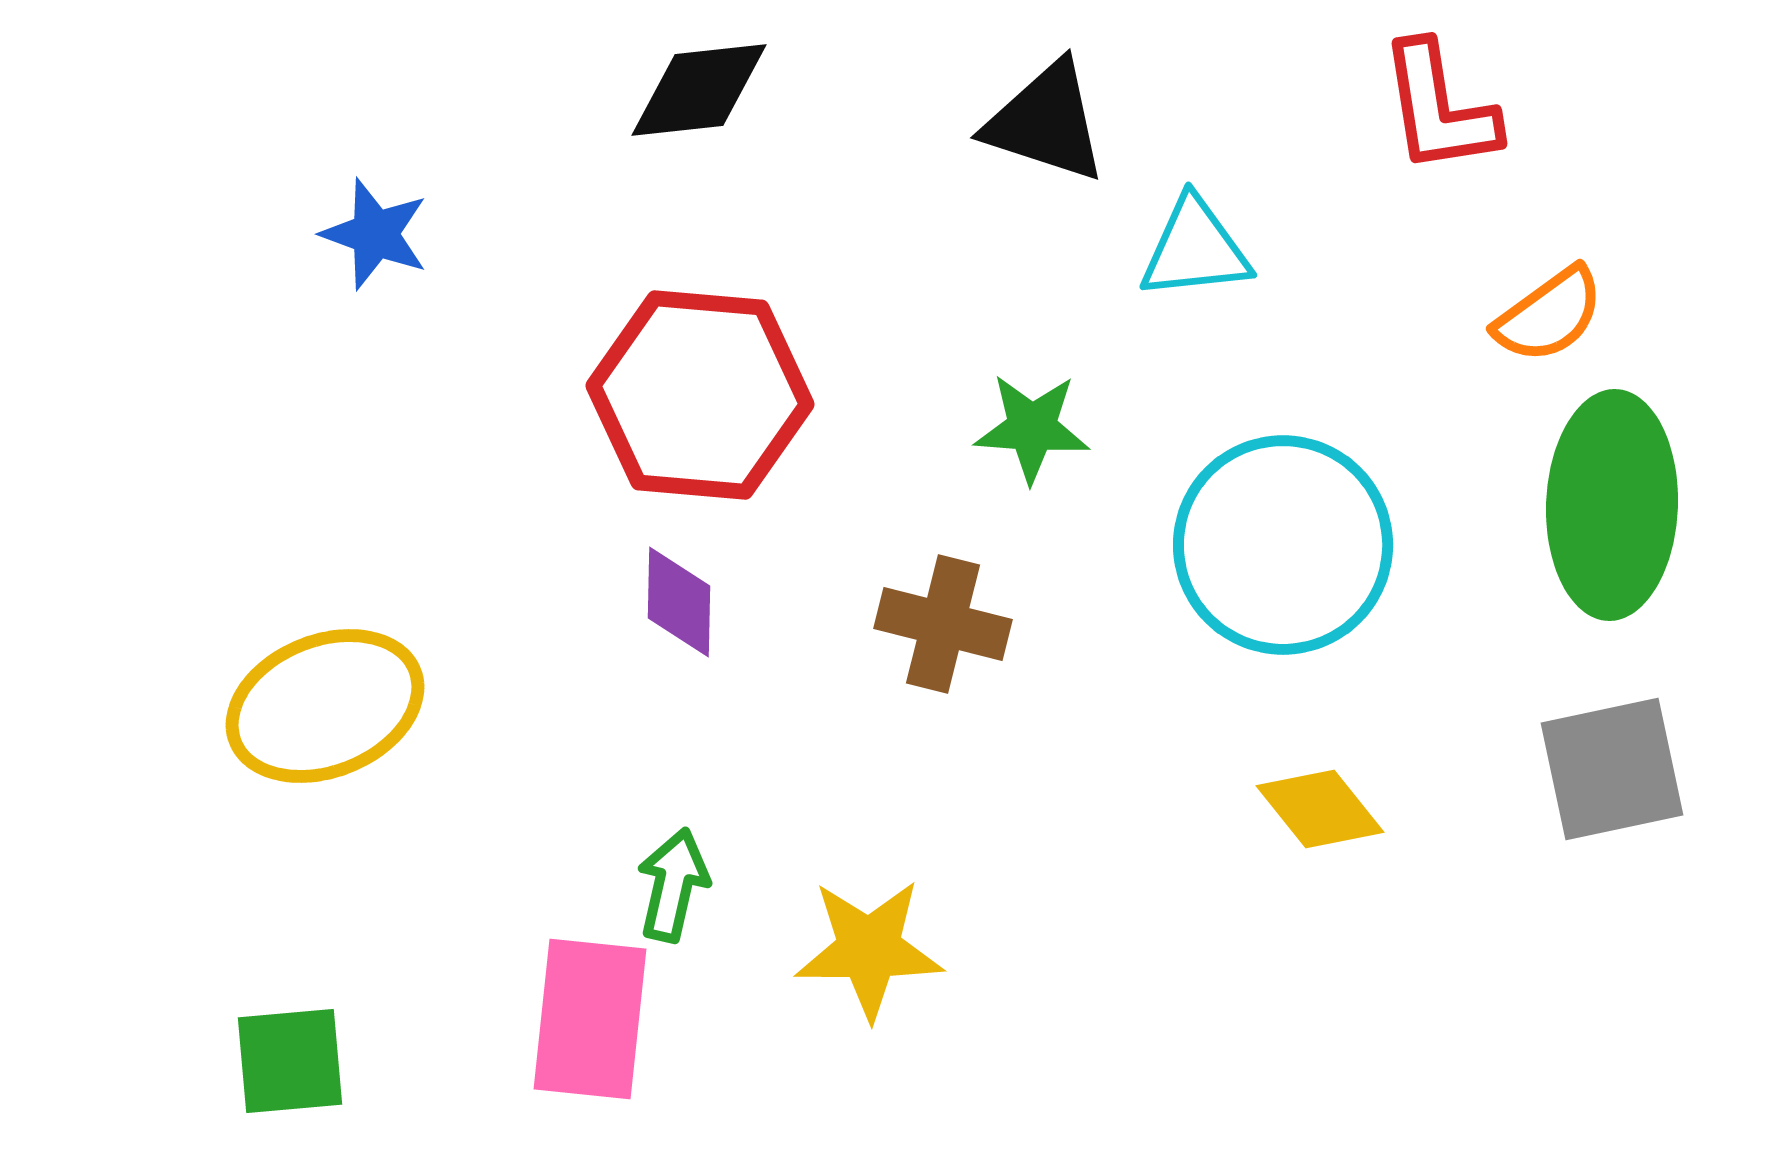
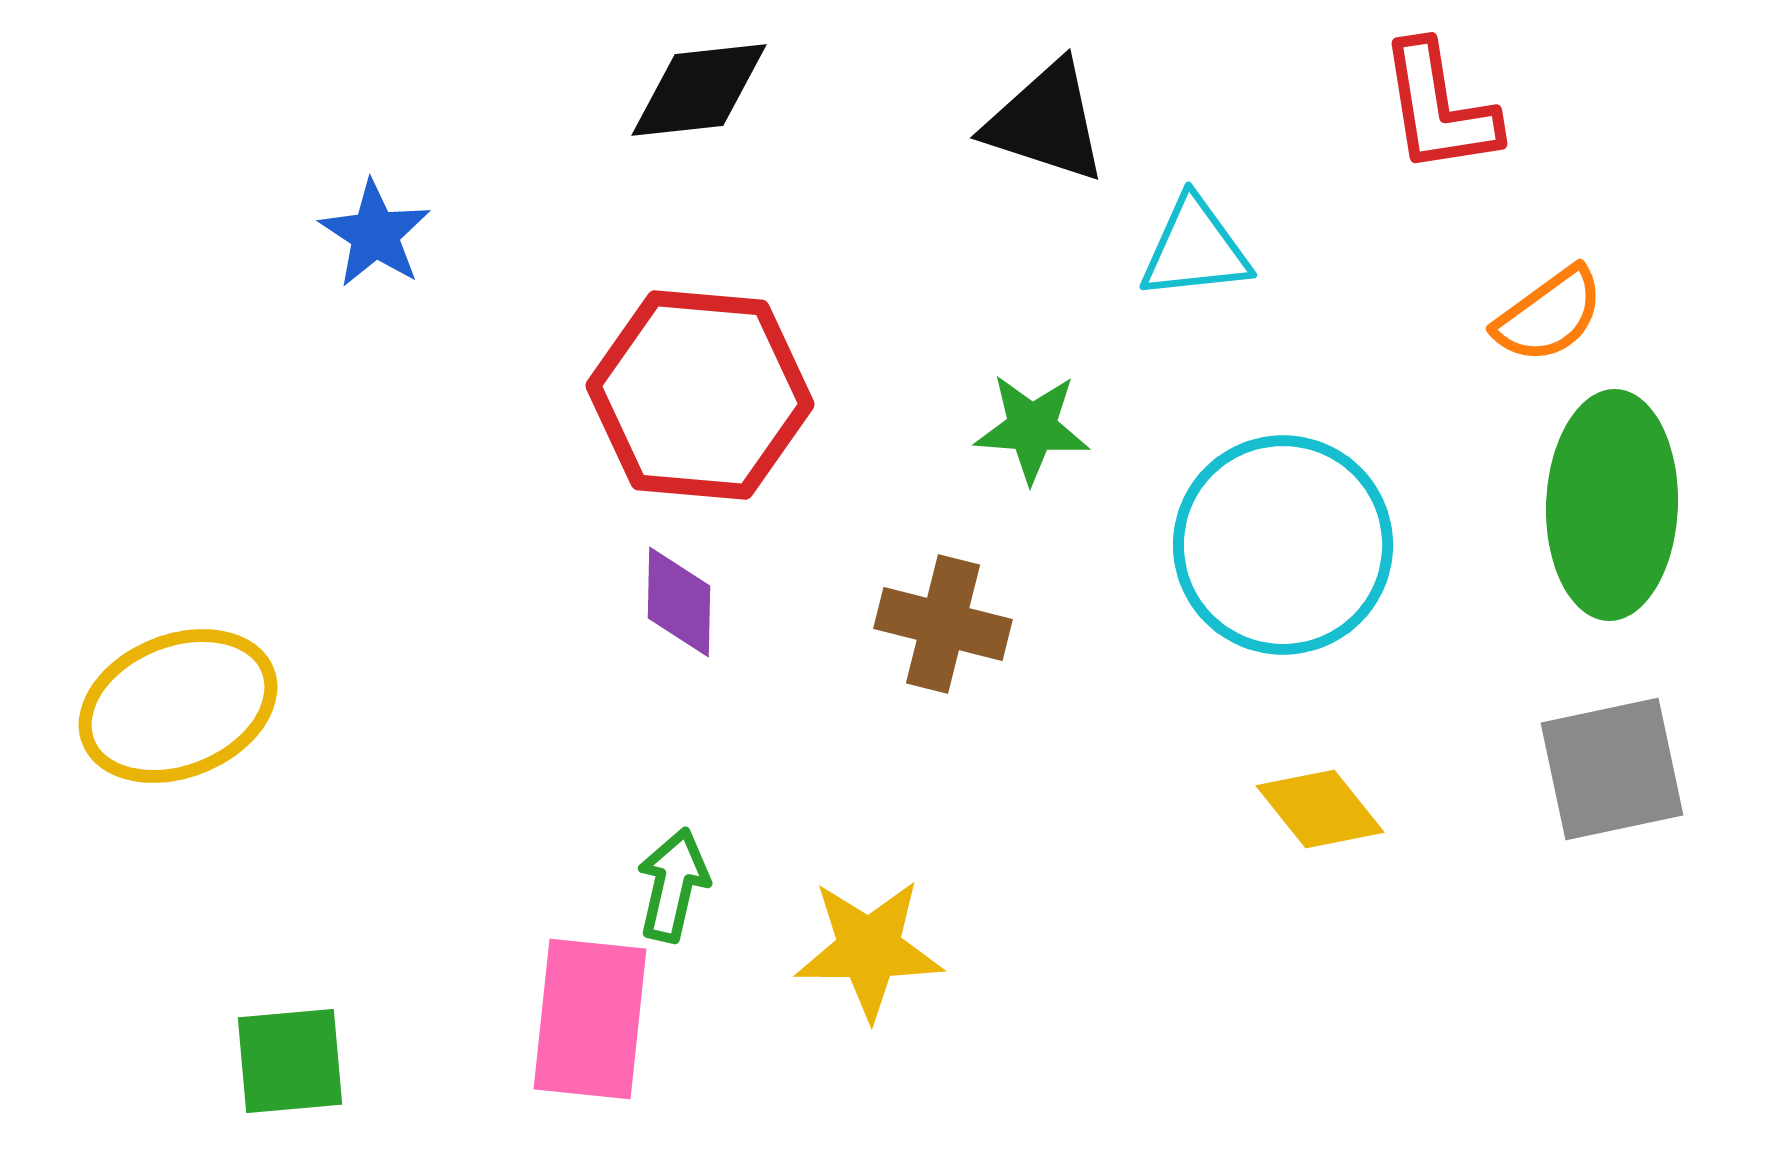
blue star: rotated 13 degrees clockwise
yellow ellipse: moved 147 px left
